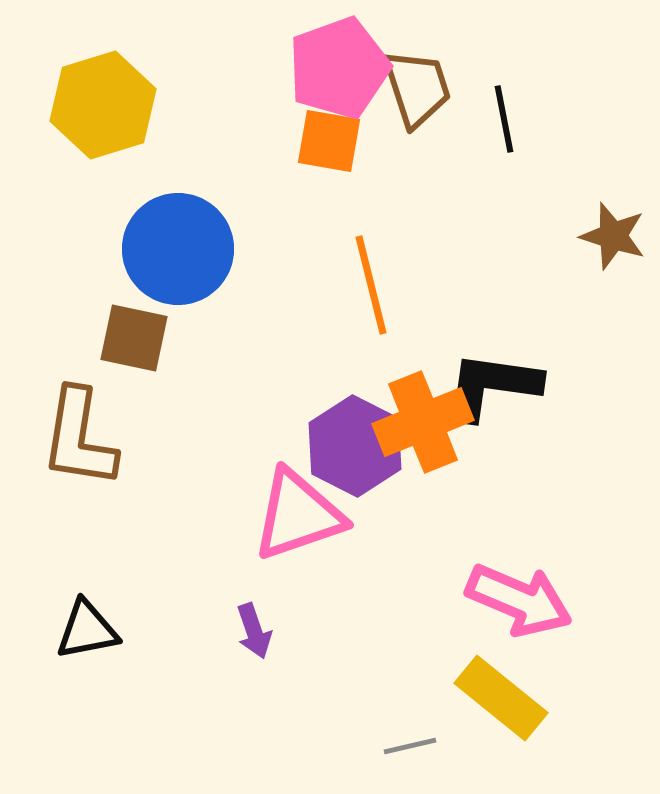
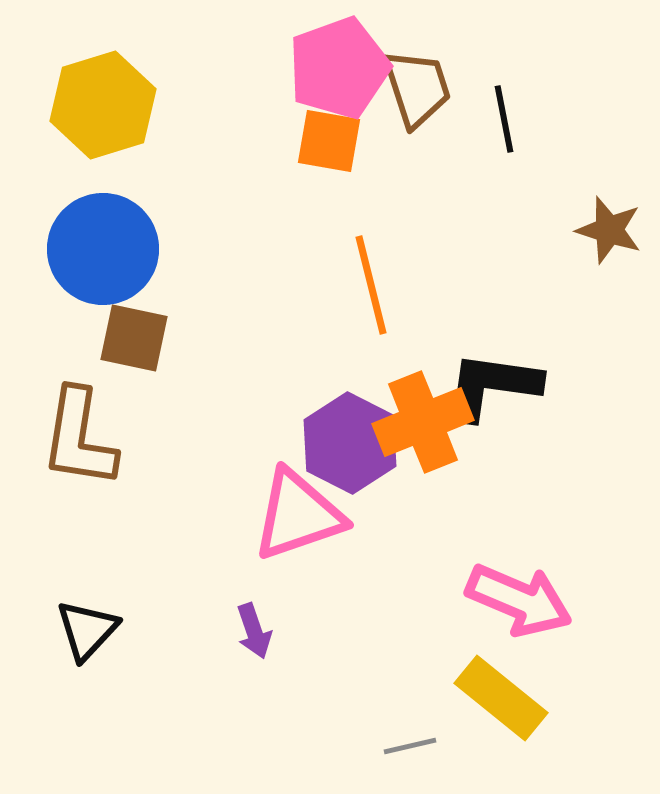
brown star: moved 4 px left, 6 px up
blue circle: moved 75 px left
purple hexagon: moved 5 px left, 3 px up
black triangle: rotated 36 degrees counterclockwise
